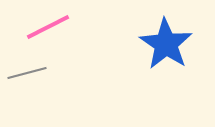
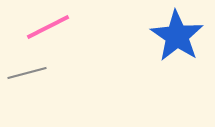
blue star: moved 11 px right, 8 px up
